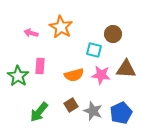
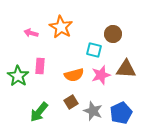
pink star: rotated 24 degrees counterclockwise
brown square: moved 3 px up
